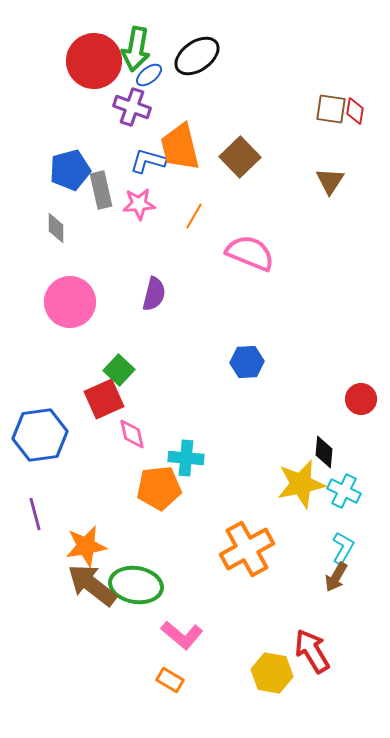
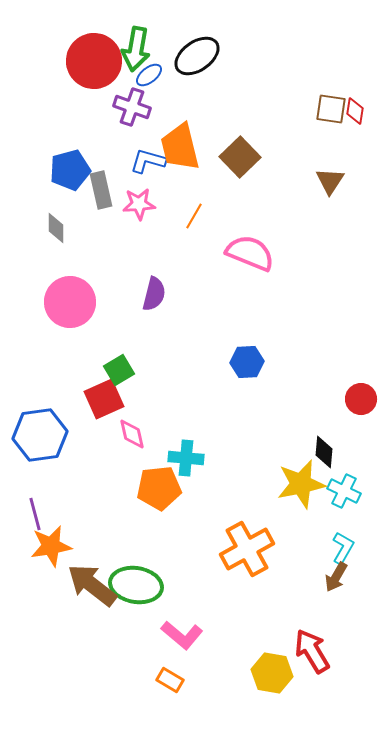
green square at (119, 370): rotated 16 degrees clockwise
orange star at (86, 546): moved 35 px left
